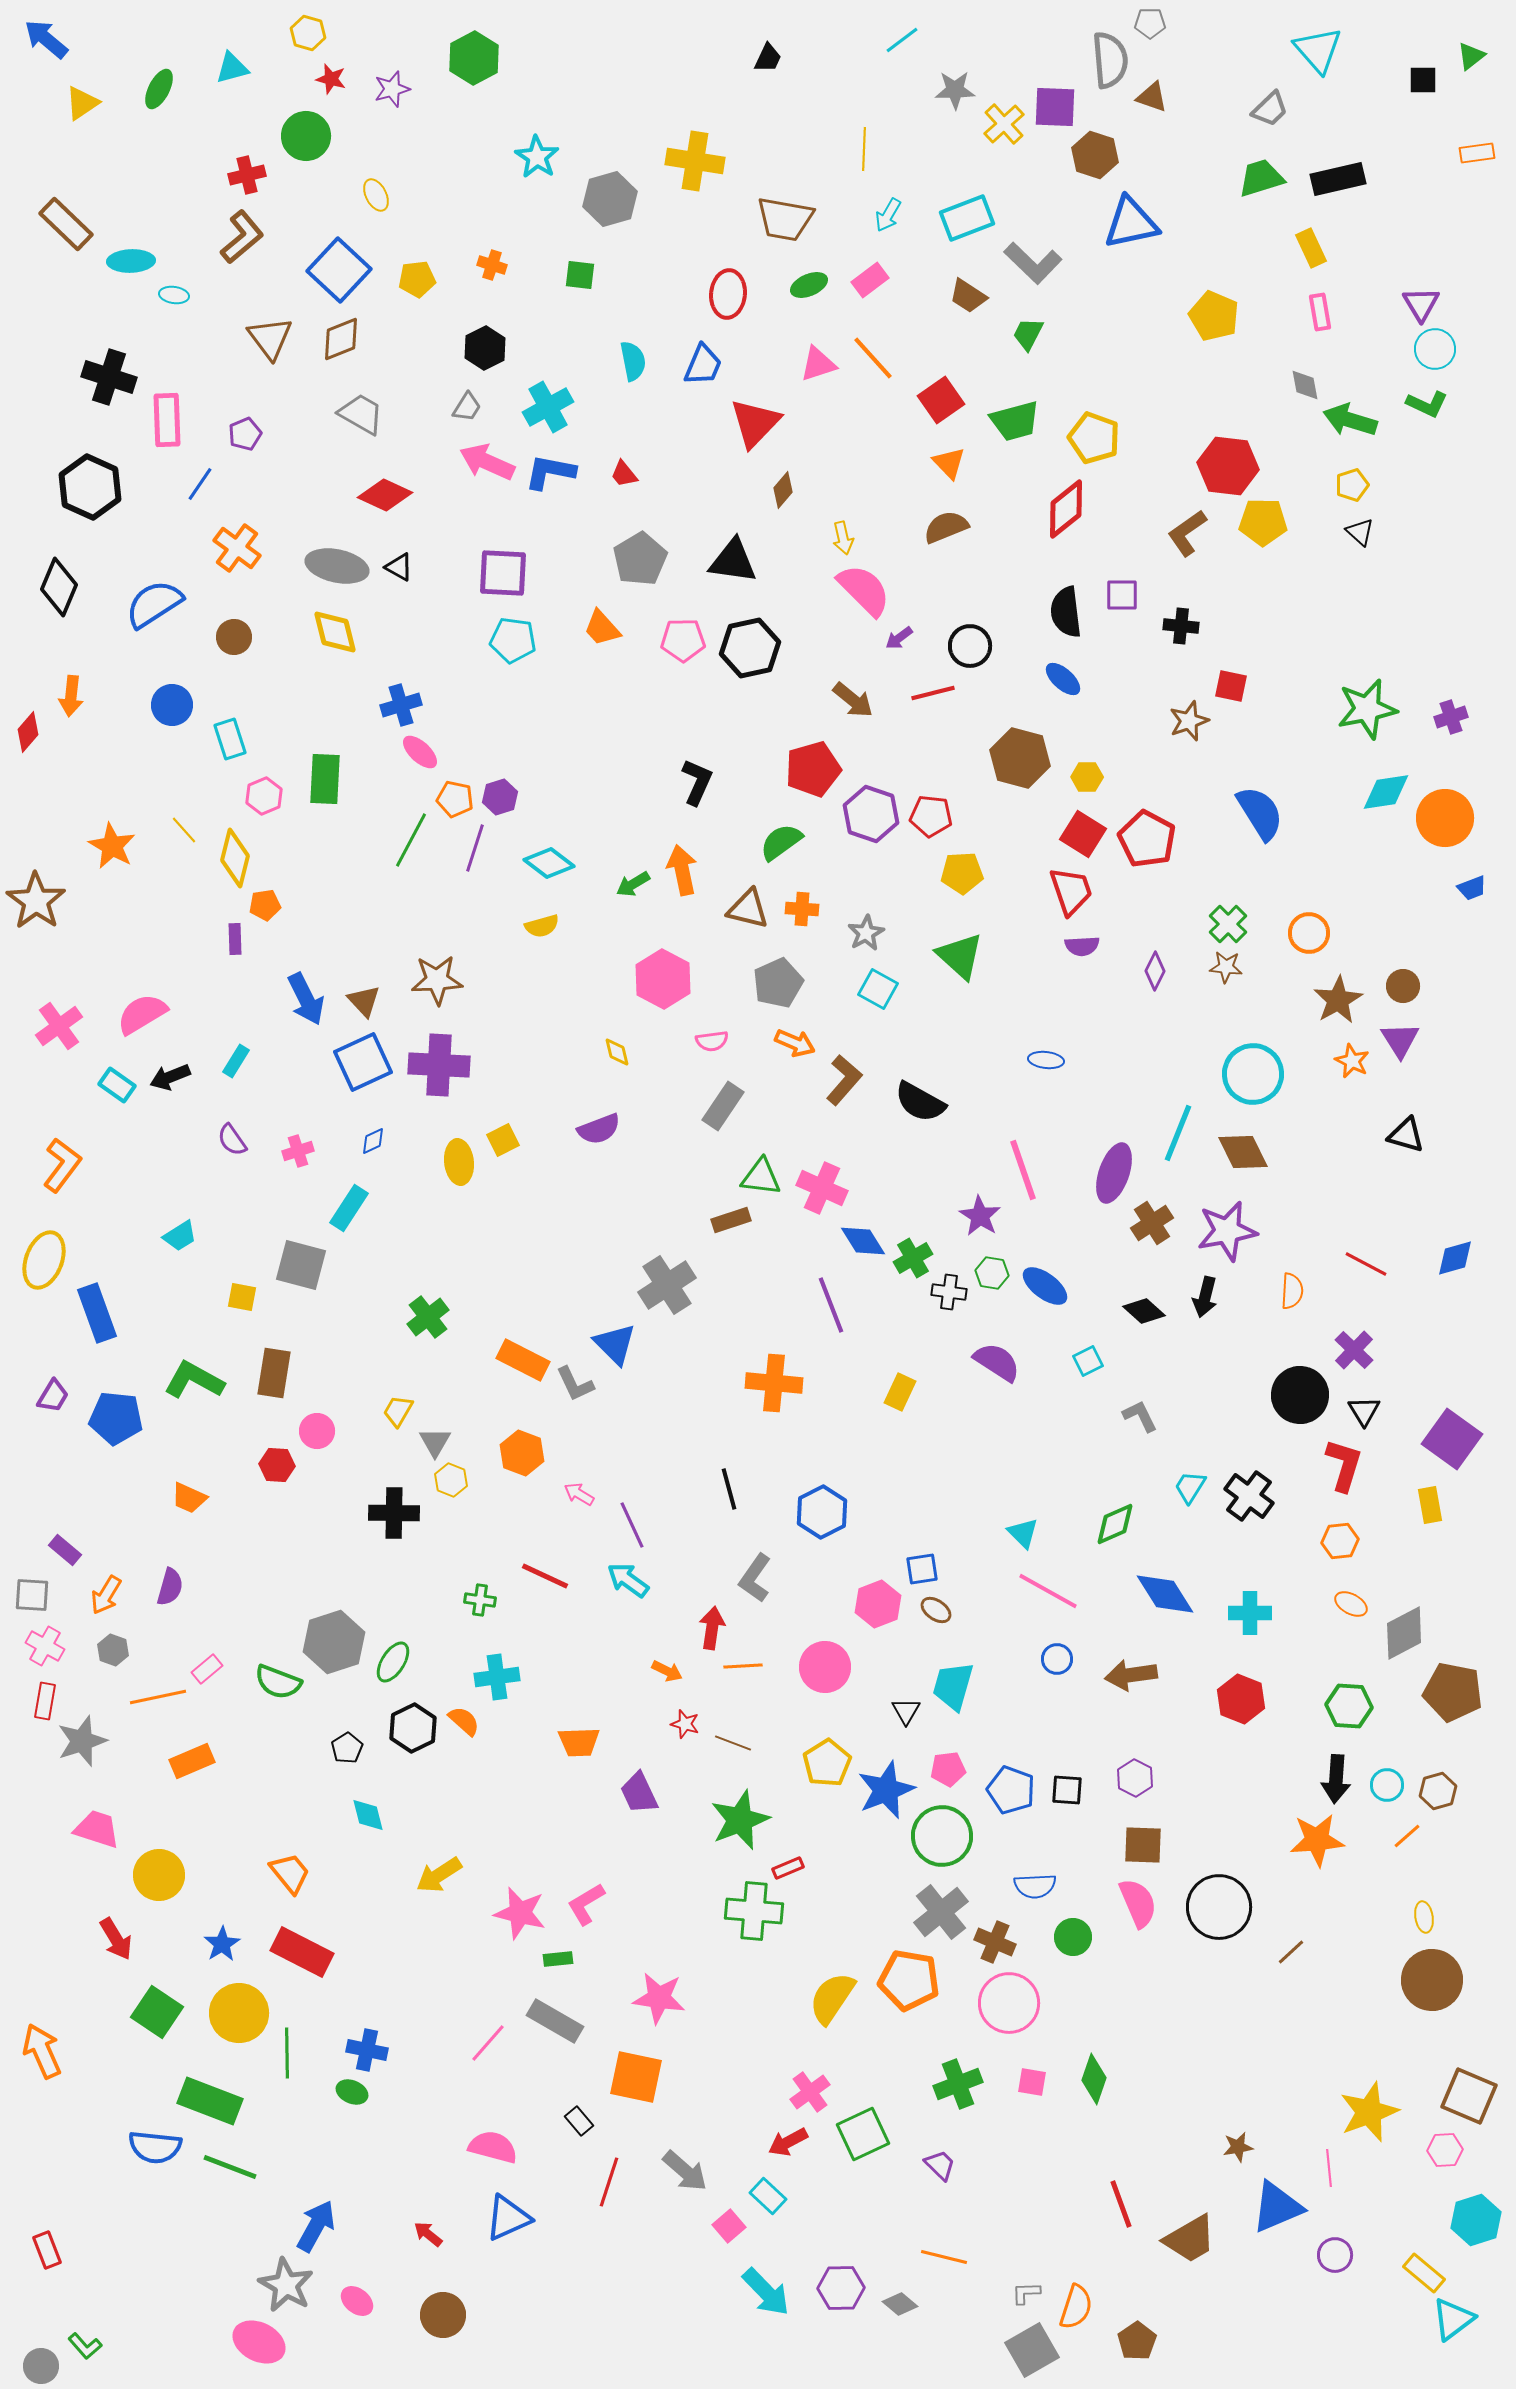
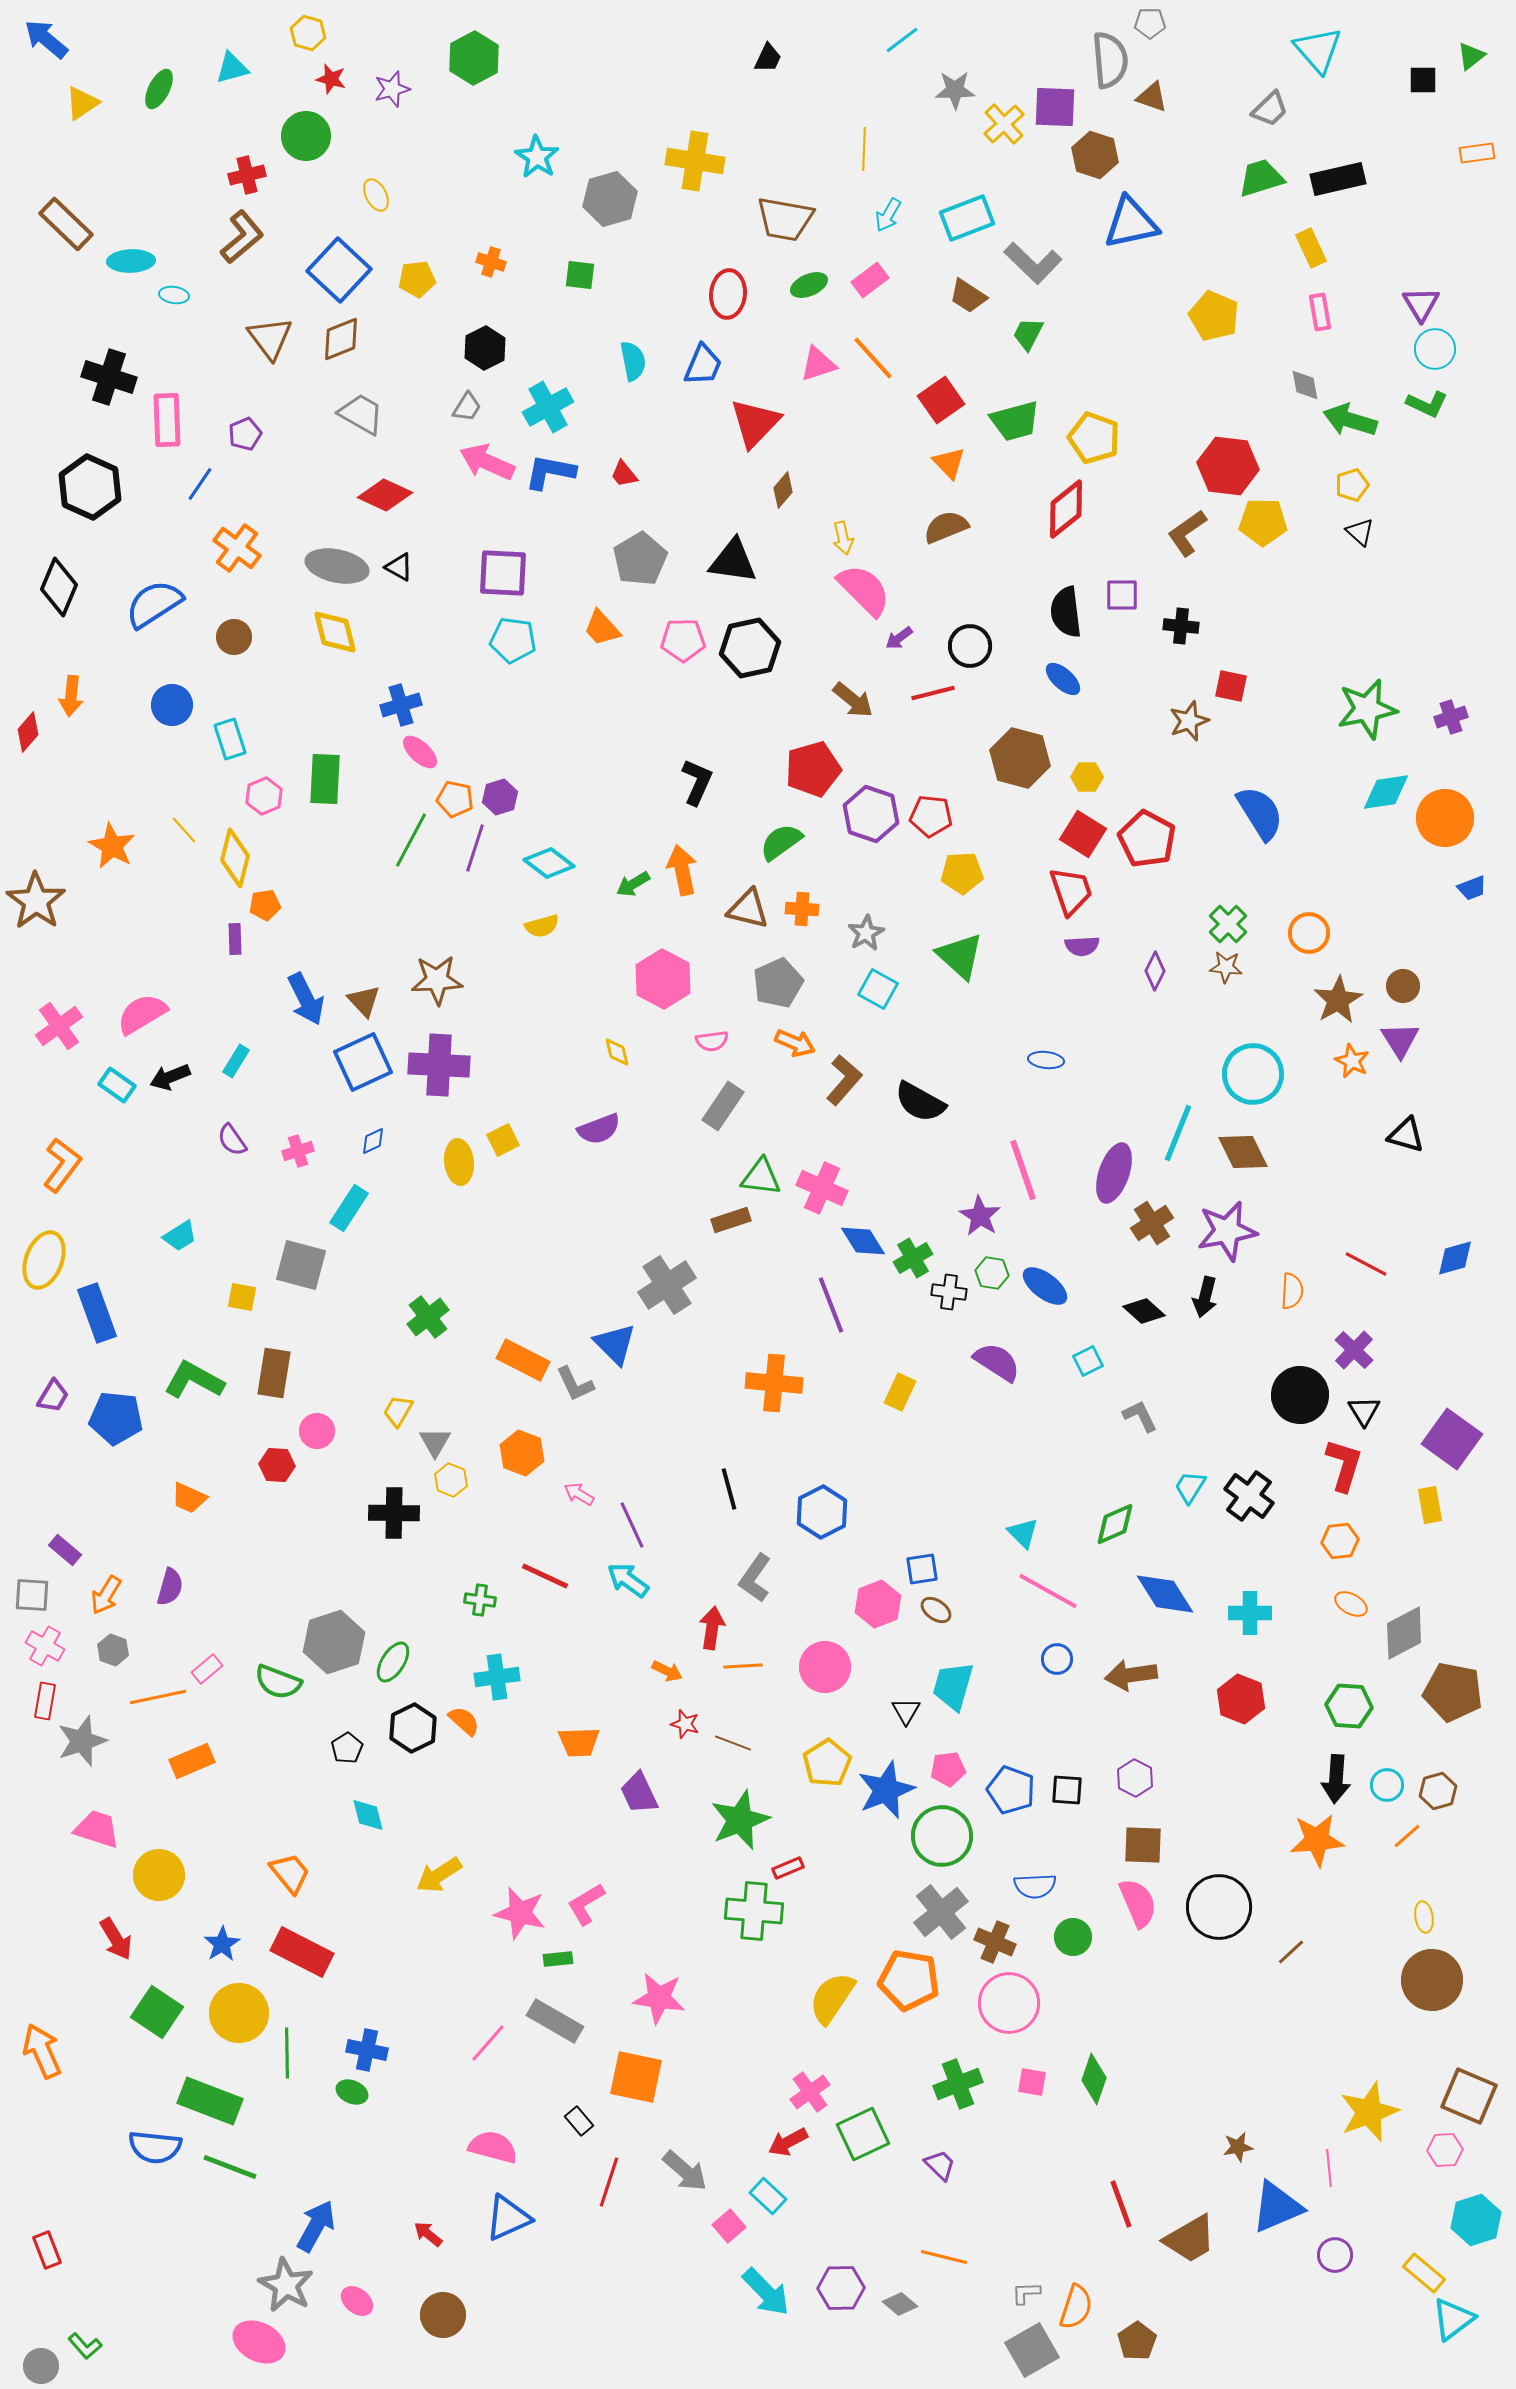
orange cross at (492, 265): moved 1 px left, 3 px up
